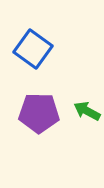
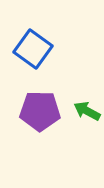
purple pentagon: moved 1 px right, 2 px up
